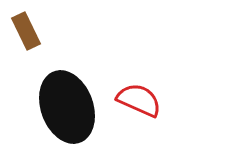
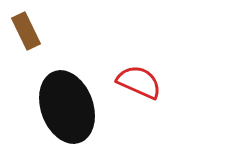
red semicircle: moved 18 px up
